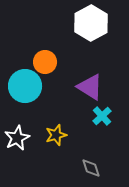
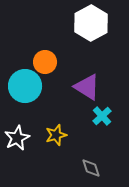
purple triangle: moved 3 px left
